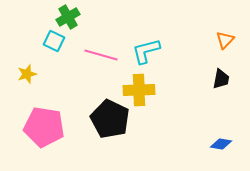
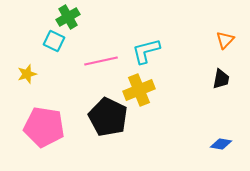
pink line: moved 6 px down; rotated 28 degrees counterclockwise
yellow cross: rotated 20 degrees counterclockwise
black pentagon: moved 2 px left, 2 px up
